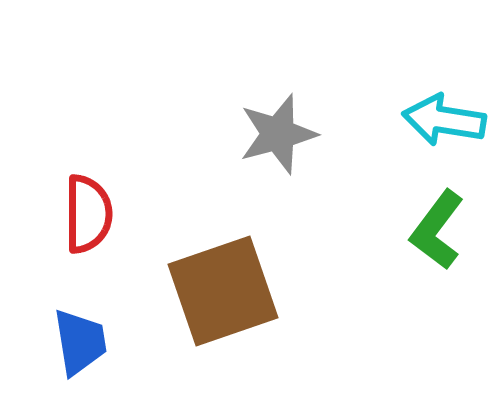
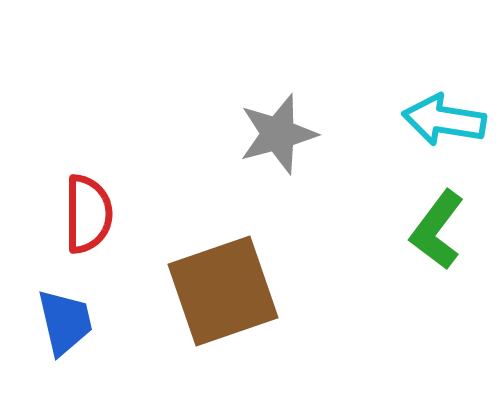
blue trapezoid: moved 15 px left, 20 px up; rotated 4 degrees counterclockwise
